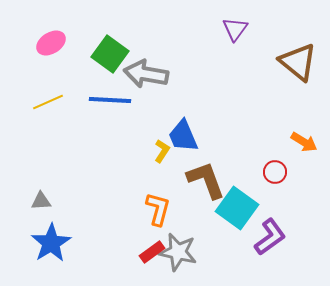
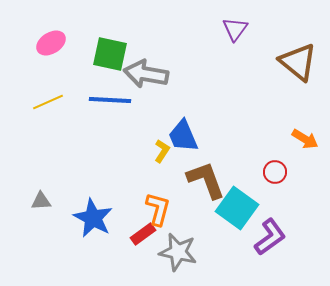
green square: rotated 24 degrees counterclockwise
orange arrow: moved 1 px right, 3 px up
blue star: moved 42 px right, 25 px up; rotated 12 degrees counterclockwise
red rectangle: moved 9 px left, 18 px up
